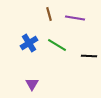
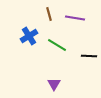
blue cross: moved 7 px up
purple triangle: moved 22 px right
